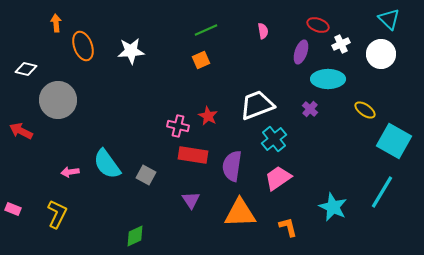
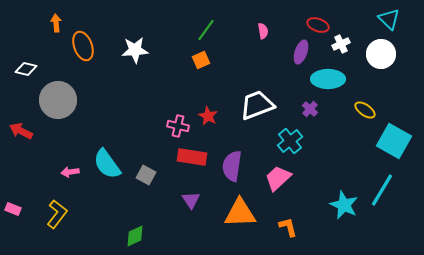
green line: rotated 30 degrees counterclockwise
white star: moved 4 px right, 1 px up
cyan cross: moved 16 px right, 2 px down
red rectangle: moved 1 px left, 2 px down
pink trapezoid: rotated 8 degrees counterclockwise
cyan line: moved 2 px up
cyan star: moved 11 px right, 2 px up
yellow L-shape: rotated 12 degrees clockwise
